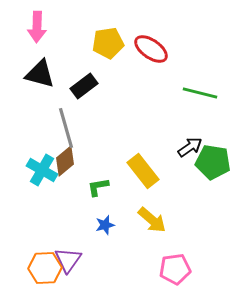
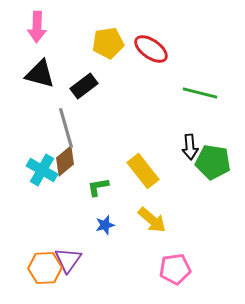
black arrow: rotated 120 degrees clockwise
